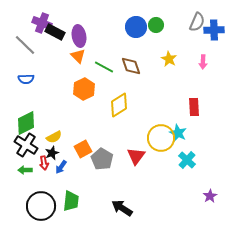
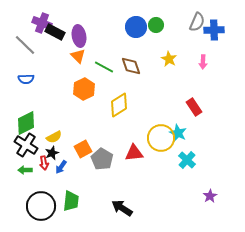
red rectangle: rotated 30 degrees counterclockwise
red triangle: moved 2 px left, 3 px up; rotated 48 degrees clockwise
